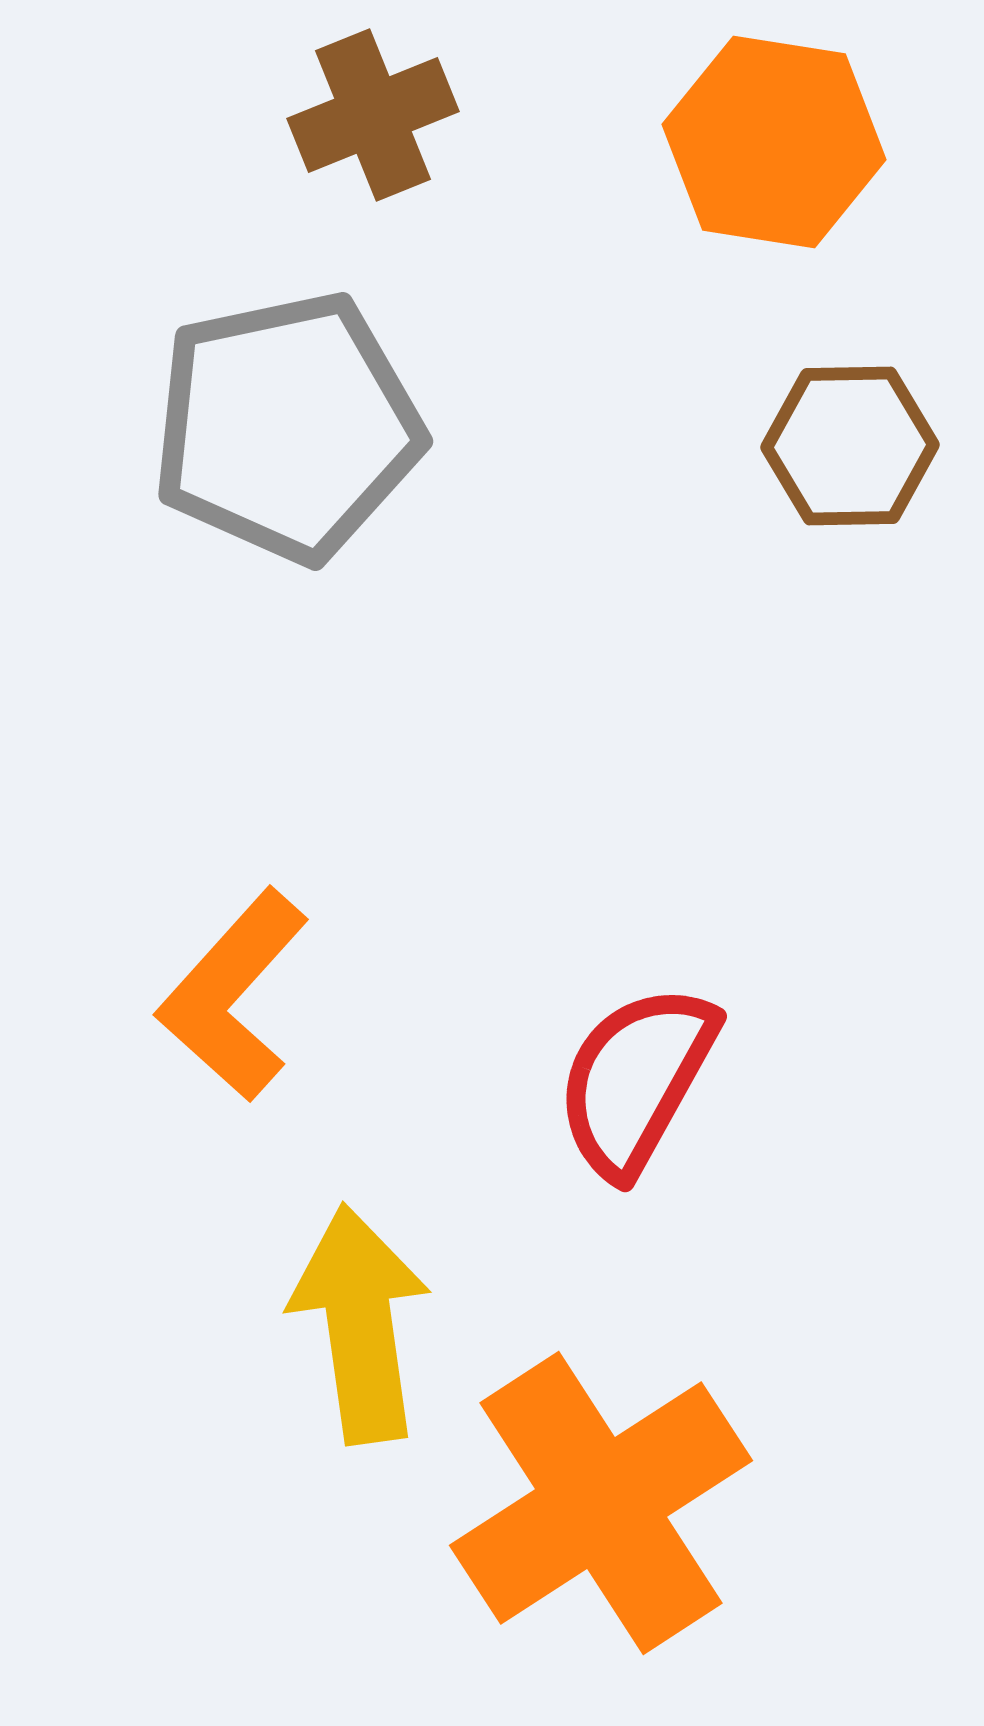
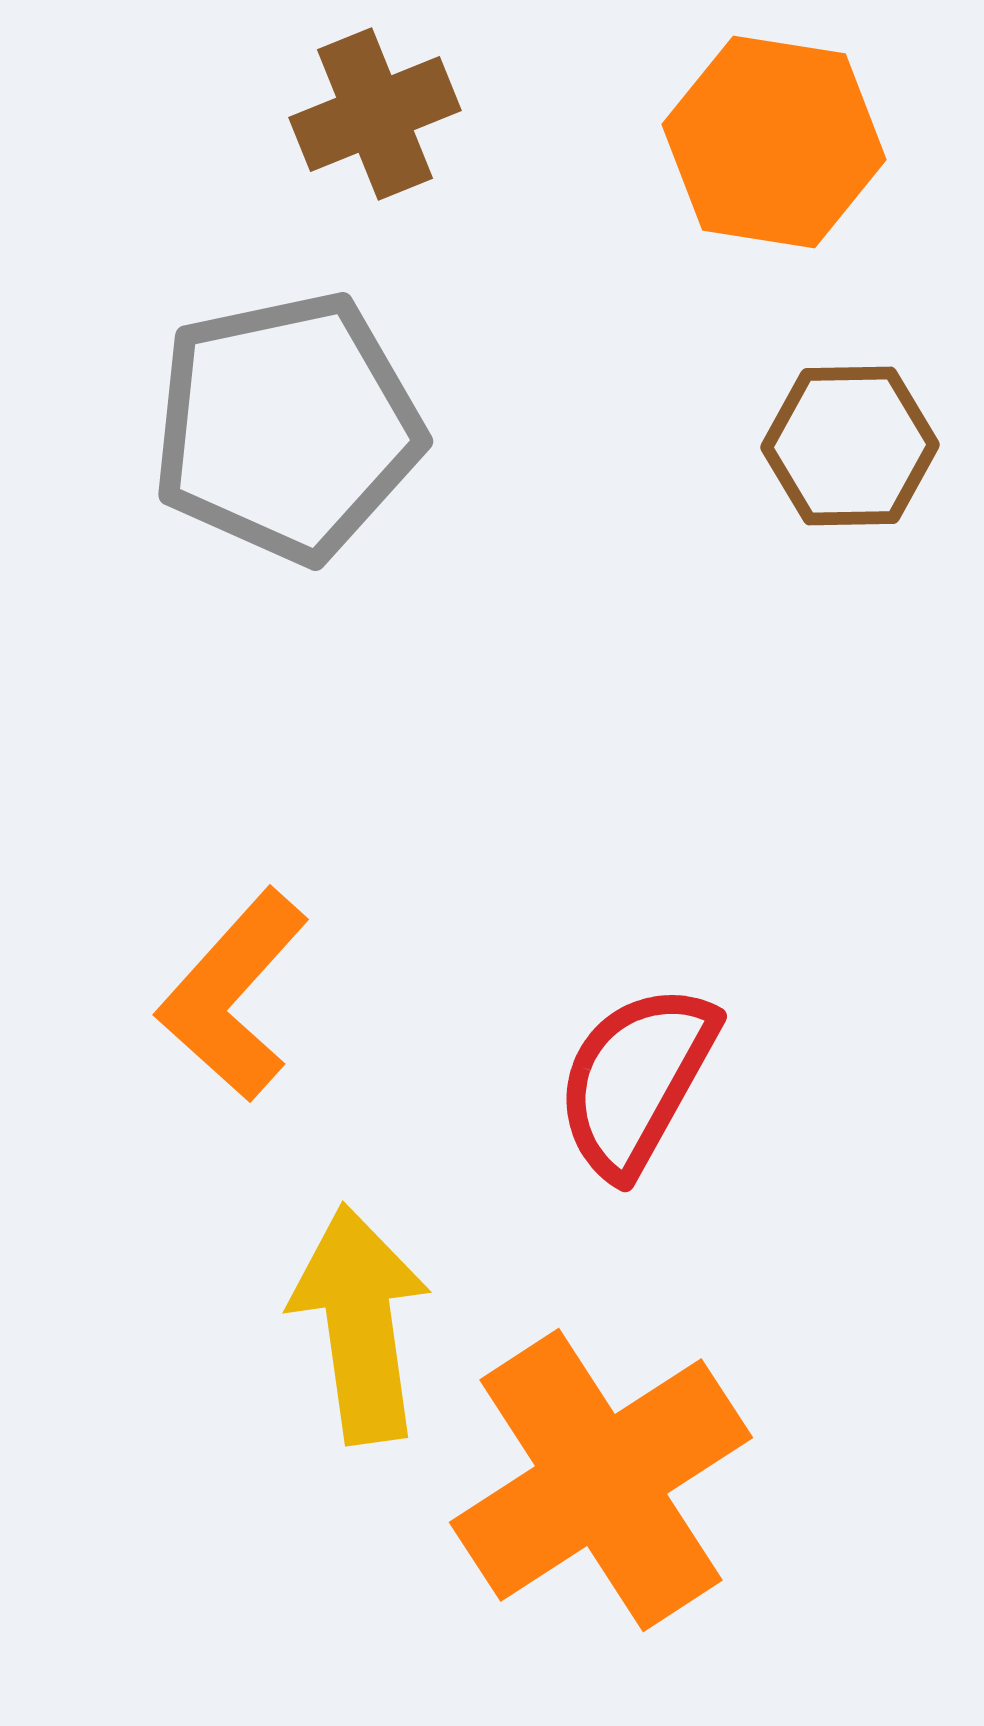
brown cross: moved 2 px right, 1 px up
orange cross: moved 23 px up
